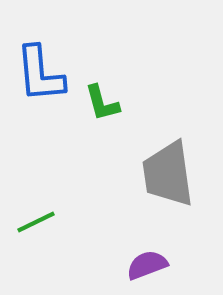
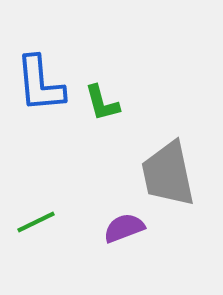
blue L-shape: moved 10 px down
gray trapezoid: rotated 4 degrees counterclockwise
purple semicircle: moved 23 px left, 37 px up
